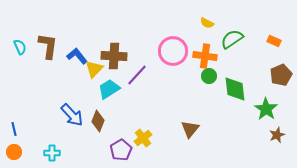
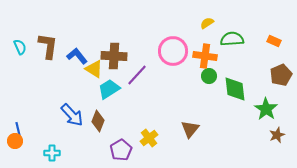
yellow semicircle: rotated 120 degrees clockwise
green semicircle: rotated 30 degrees clockwise
yellow triangle: rotated 42 degrees counterclockwise
blue line: moved 4 px right
yellow cross: moved 6 px right
orange circle: moved 1 px right, 11 px up
